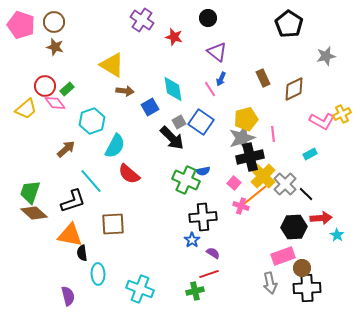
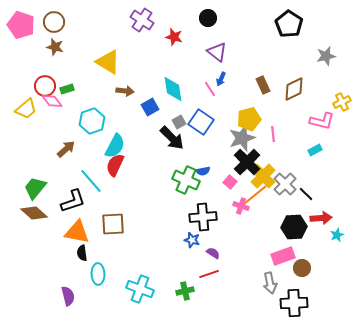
yellow triangle at (112, 65): moved 4 px left, 3 px up
brown rectangle at (263, 78): moved 7 px down
green rectangle at (67, 89): rotated 24 degrees clockwise
pink diamond at (55, 103): moved 3 px left, 2 px up
yellow cross at (342, 114): moved 12 px up
yellow pentagon at (246, 119): moved 3 px right
pink L-shape at (322, 121): rotated 15 degrees counterclockwise
cyan rectangle at (310, 154): moved 5 px right, 4 px up
black cross at (250, 157): moved 3 px left, 5 px down; rotated 32 degrees counterclockwise
red semicircle at (129, 174): moved 14 px left, 9 px up; rotated 75 degrees clockwise
pink square at (234, 183): moved 4 px left, 1 px up
green trapezoid at (30, 192): moved 5 px right, 4 px up; rotated 20 degrees clockwise
orange triangle at (70, 235): moved 7 px right, 3 px up
cyan star at (337, 235): rotated 16 degrees clockwise
blue star at (192, 240): rotated 21 degrees counterclockwise
black cross at (307, 288): moved 13 px left, 15 px down
green cross at (195, 291): moved 10 px left
